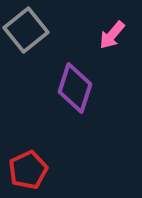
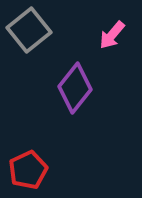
gray square: moved 3 px right
purple diamond: rotated 21 degrees clockwise
